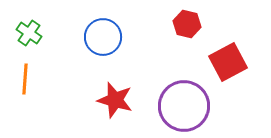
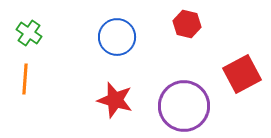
blue circle: moved 14 px right
red square: moved 14 px right, 12 px down
